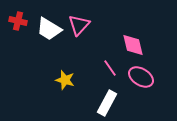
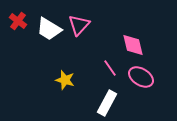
red cross: rotated 24 degrees clockwise
